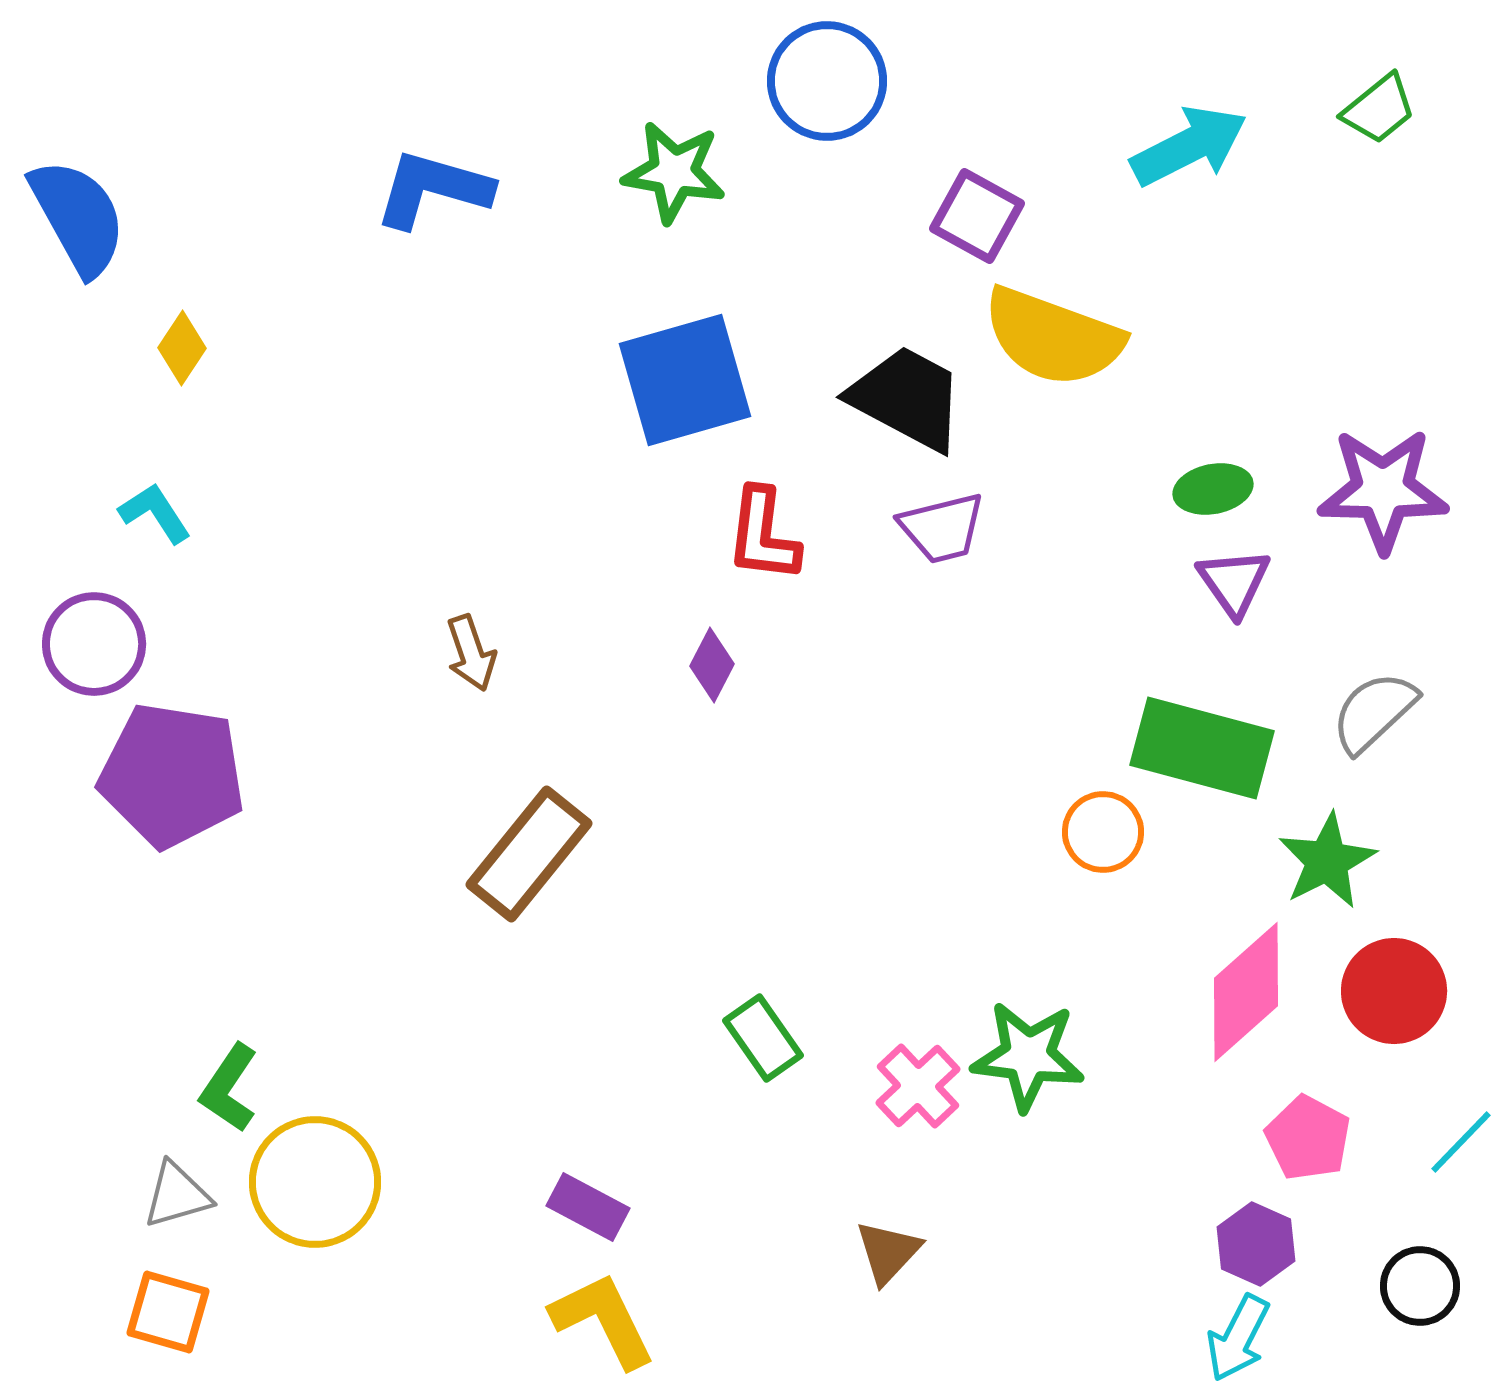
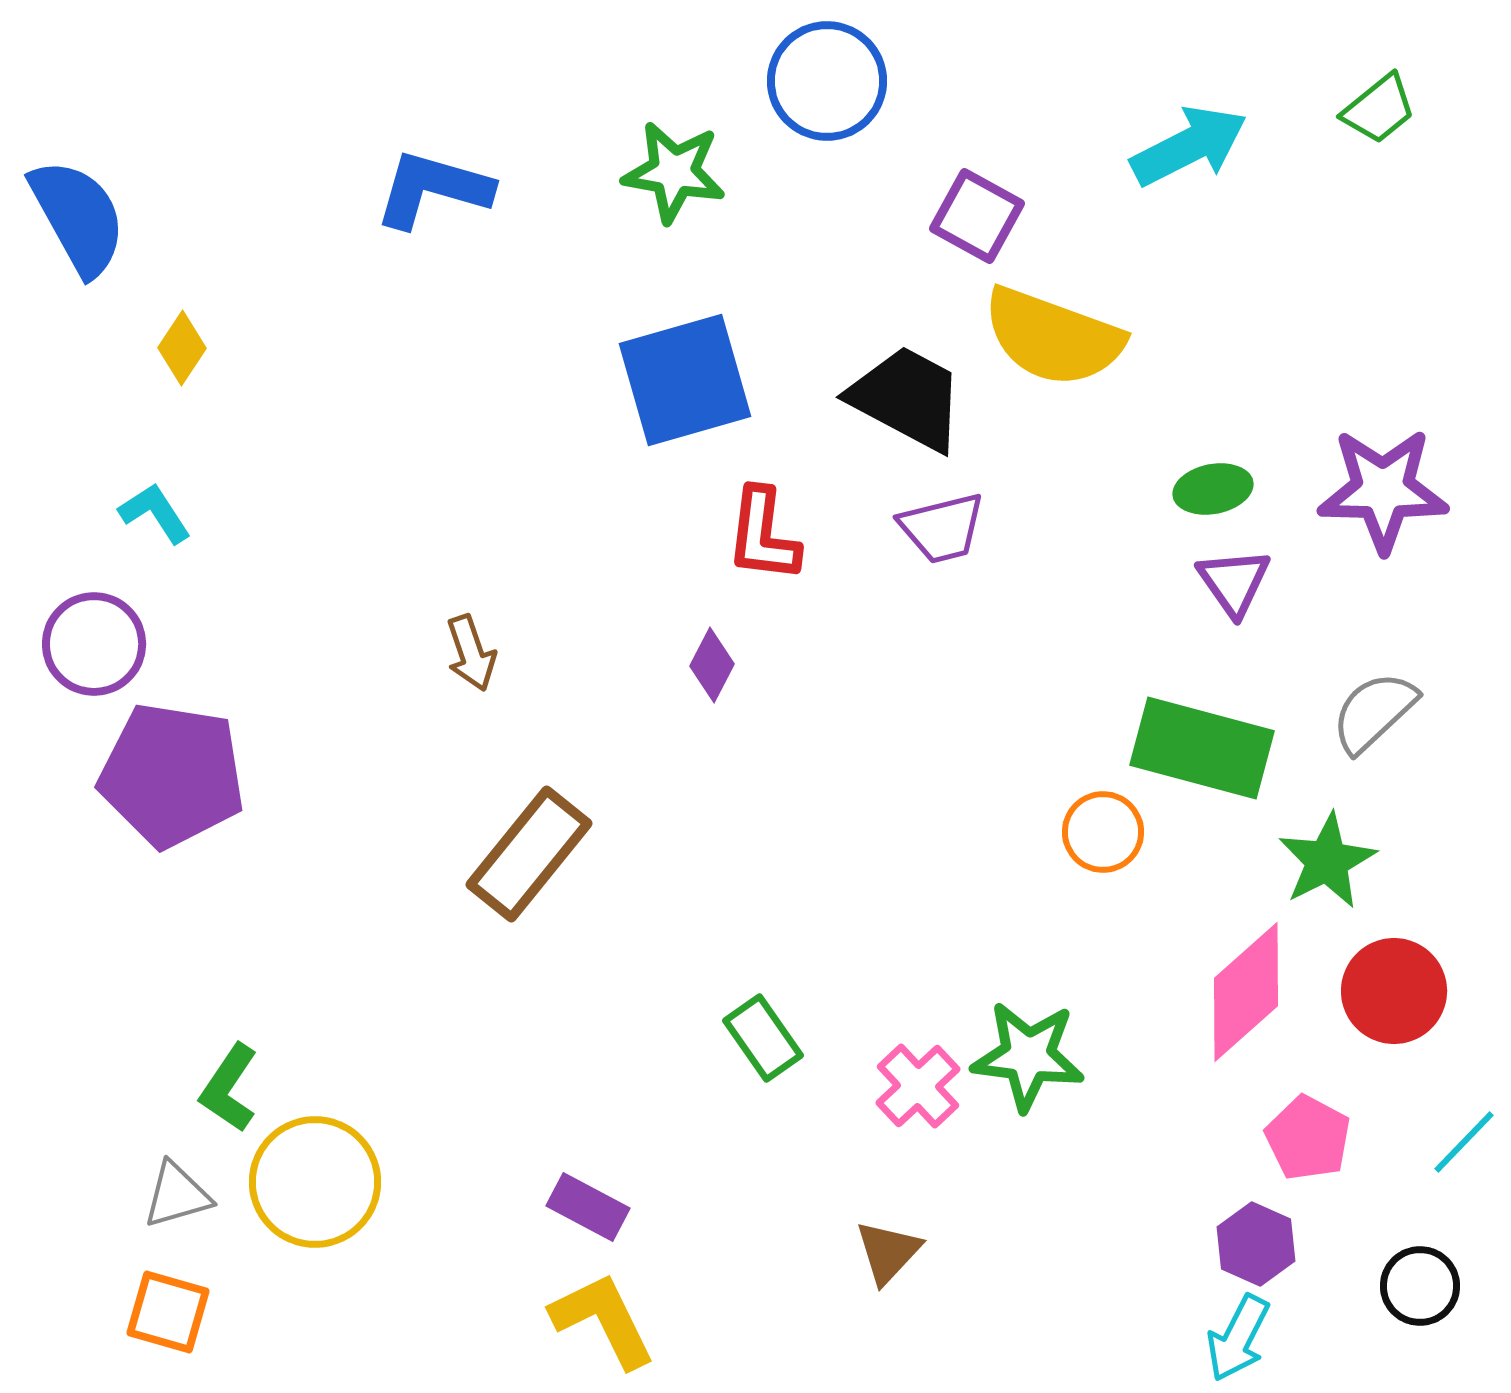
cyan line at (1461, 1142): moved 3 px right
